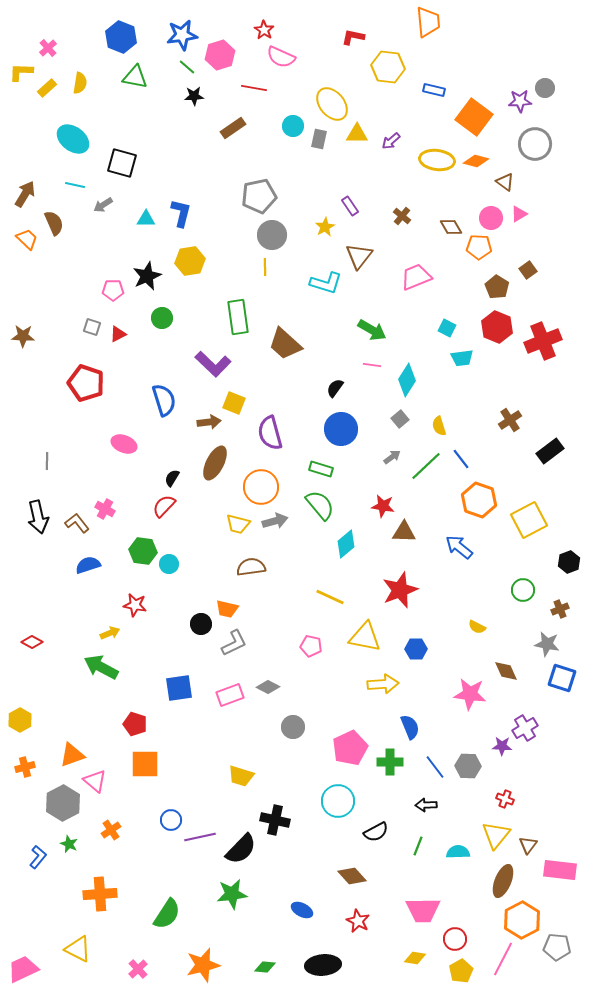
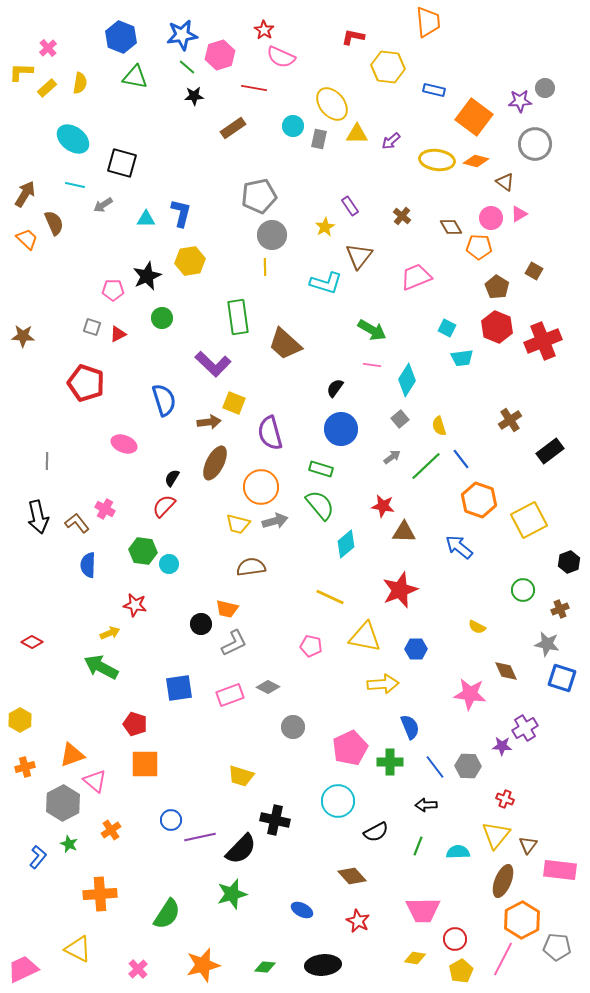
brown square at (528, 270): moved 6 px right, 1 px down; rotated 24 degrees counterclockwise
blue semicircle at (88, 565): rotated 70 degrees counterclockwise
green star at (232, 894): rotated 8 degrees counterclockwise
